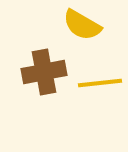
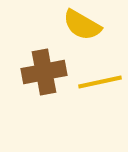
yellow line: moved 1 px up; rotated 6 degrees counterclockwise
